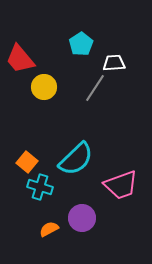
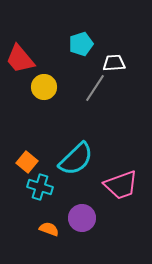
cyan pentagon: rotated 15 degrees clockwise
orange semicircle: rotated 48 degrees clockwise
